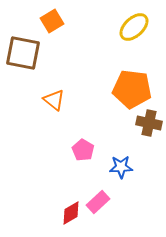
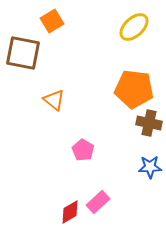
orange pentagon: moved 2 px right
blue star: moved 29 px right
red diamond: moved 1 px left, 1 px up
